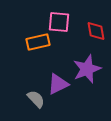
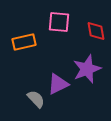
orange rectangle: moved 14 px left
